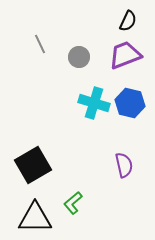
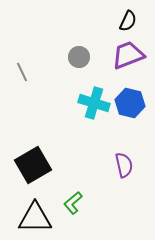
gray line: moved 18 px left, 28 px down
purple trapezoid: moved 3 px right
